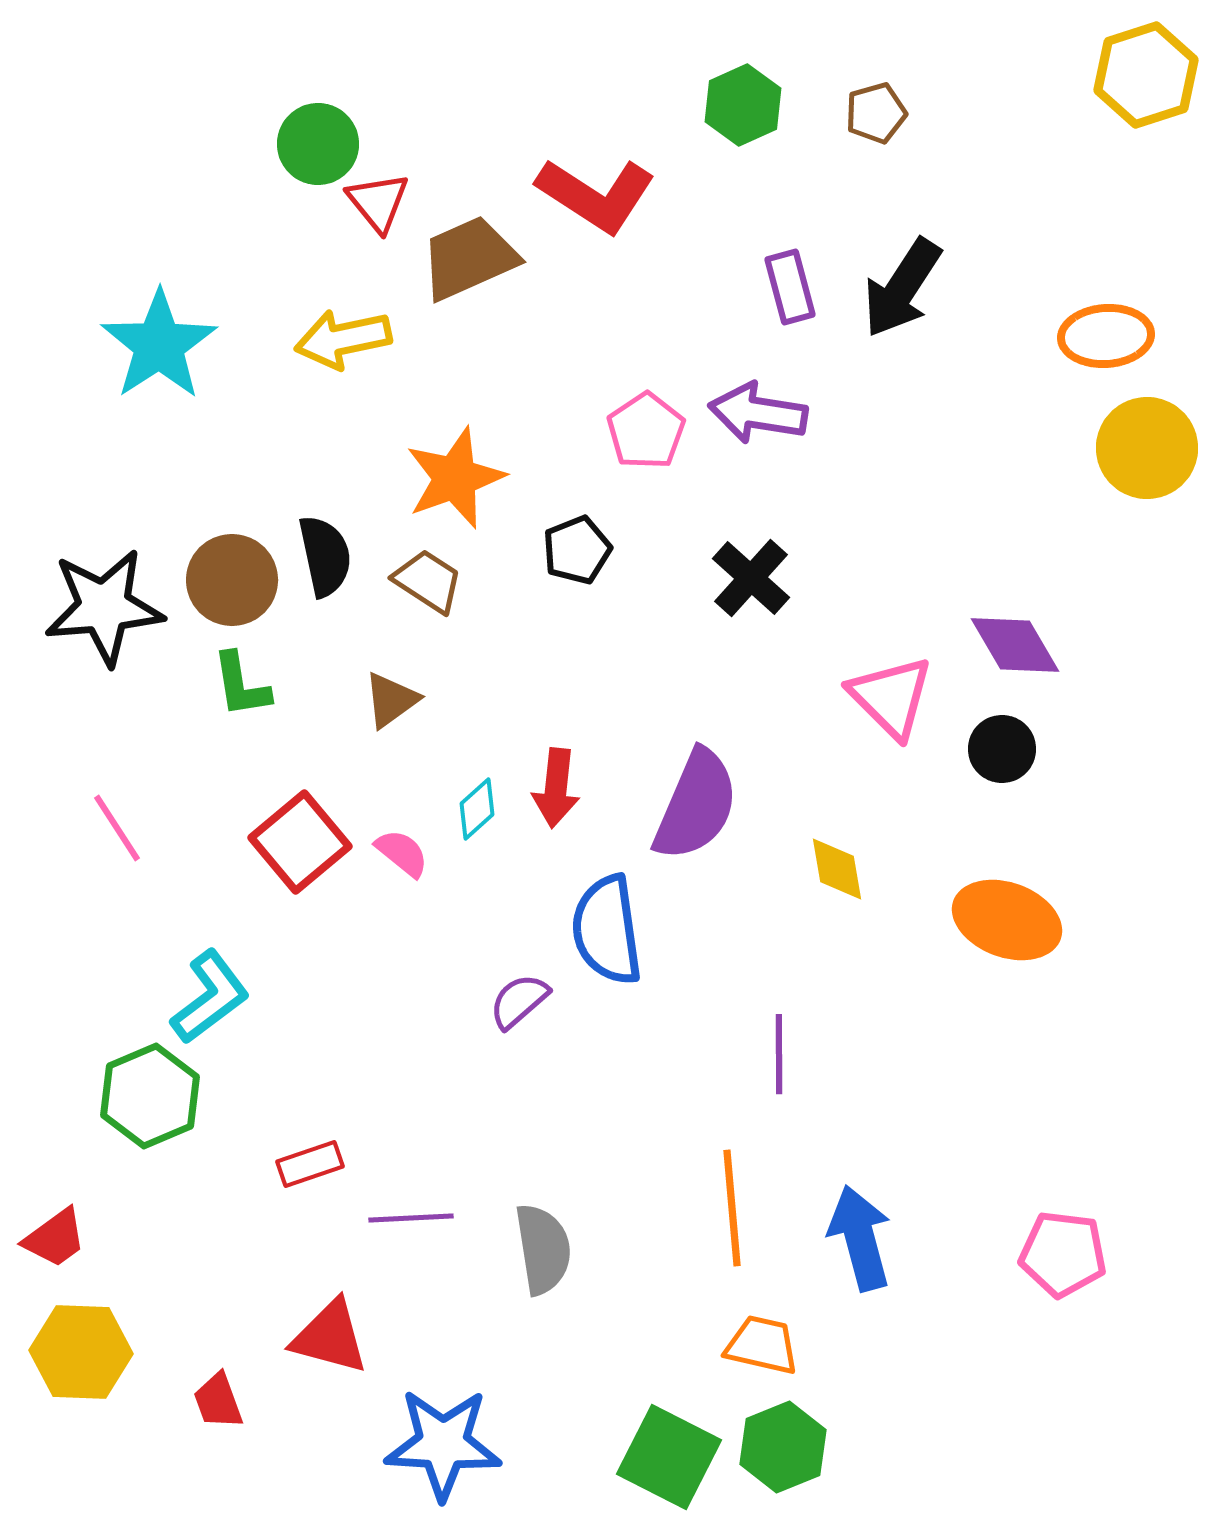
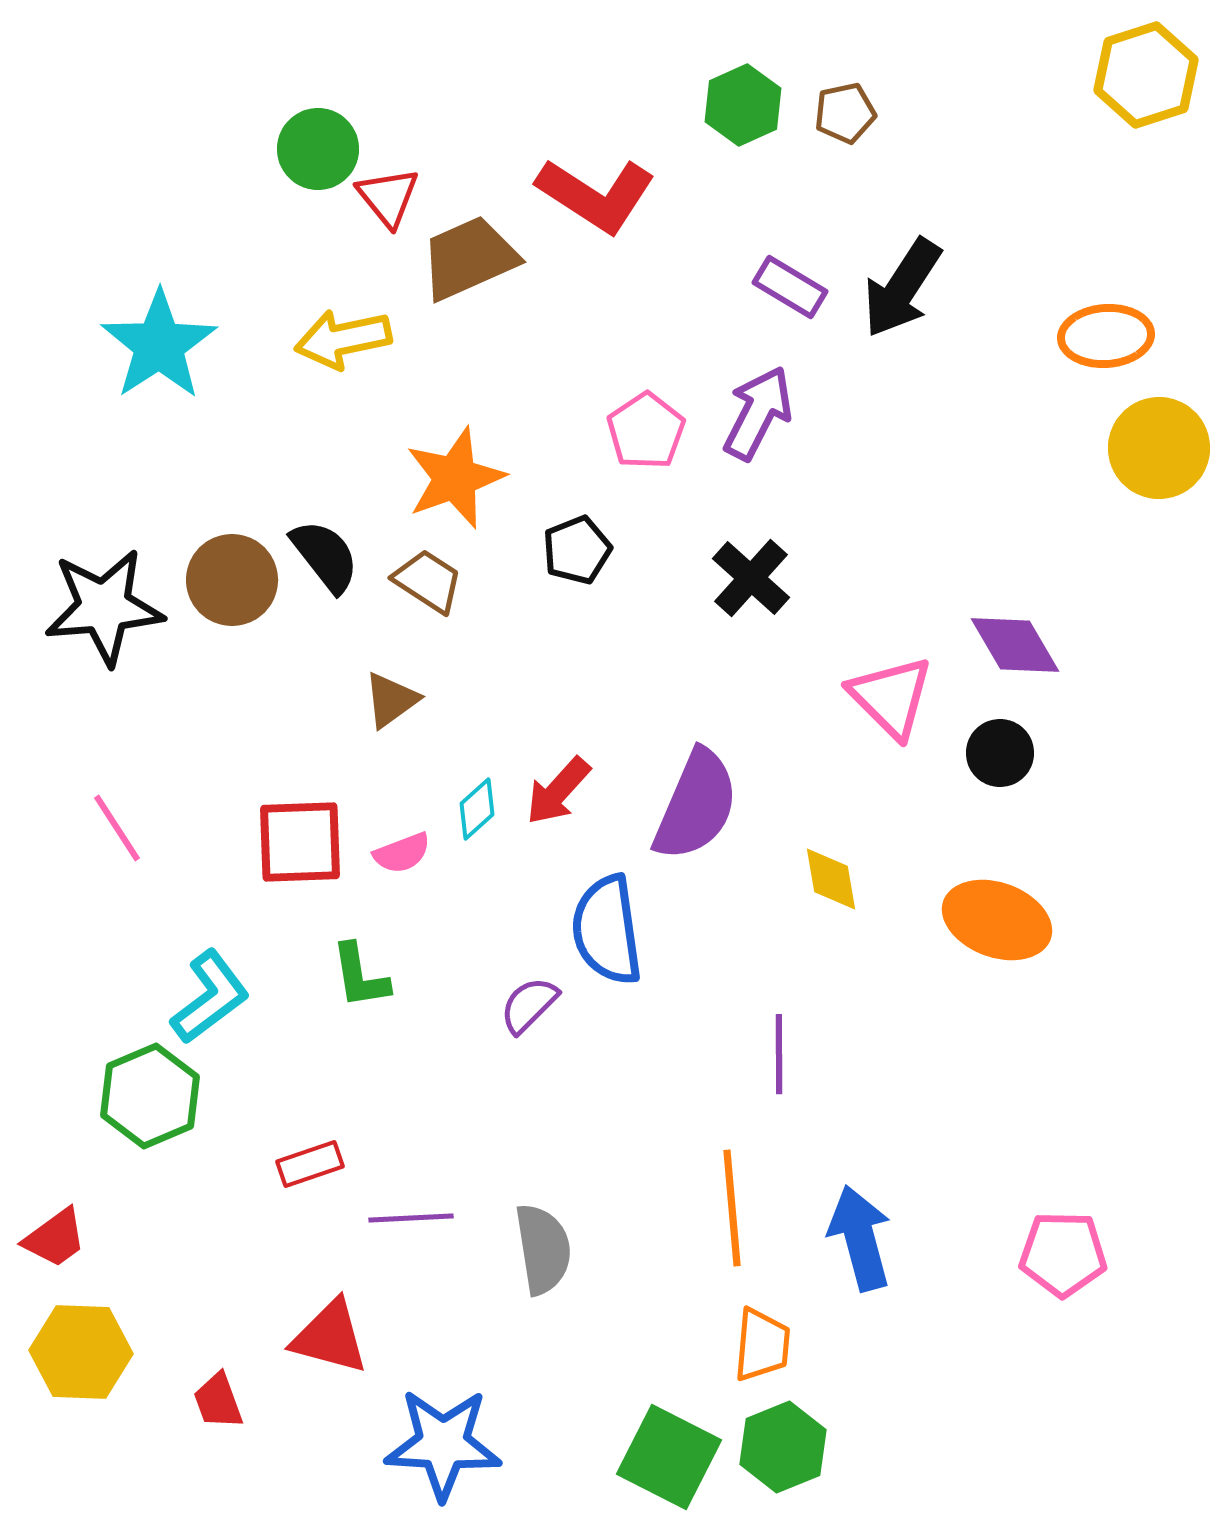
brown pentagon at (876, 113): moved 31 px left; rotated 4 degrees clockwise
green circle at (318, 144): moved 5 px down
red triangle at (378, 202): moved 10 px right, 5 px up
purple rectangle at (790, 287): rotated 44 degrees counterclockwise
purple arrow at (758, 413): rotated 108 degrees clockwise
yellow circle at (1147, 448): moved 12 px right
black semicircle at (325, 556): rotated 26 degrees counterclockwise
green L-shape at (241, 685): moved 119 px right, 291 px down
black circle at (1002, 749): moved 2 px left, 4 px down
red arrow at (556, 788): moved 2 px right, 3 px down; rotated 36 degrees clockwise
red square at (300, 842): rotated 38 degrees clockwise
pink semicircle at (402, 853): rotated 120 degrees clockwise
yellow diamond at (837, 869): moved 6 px left, 10 px down
orange ellipse at (1007, 920): moved 10 px left
purple semicircle at (519, 1001): moved 10 px right, 4 px down; rotated 4 degrees counterclockwise
pink pentagon at (1063, 1254): rotated 6 degrees counterclockwise
orange trapezoid at (762, 1345): rotated 82 degrees clockwise
